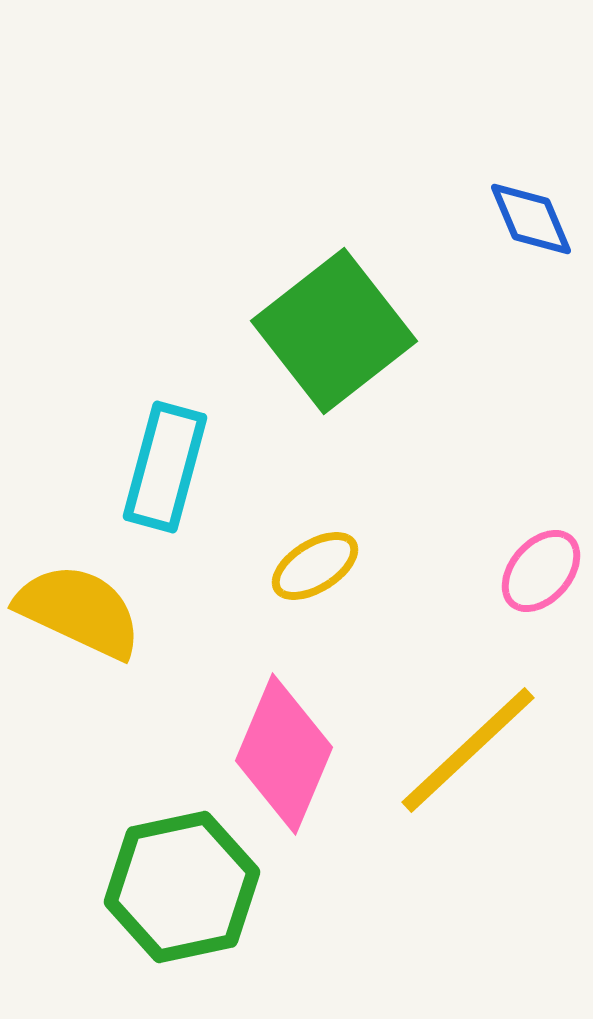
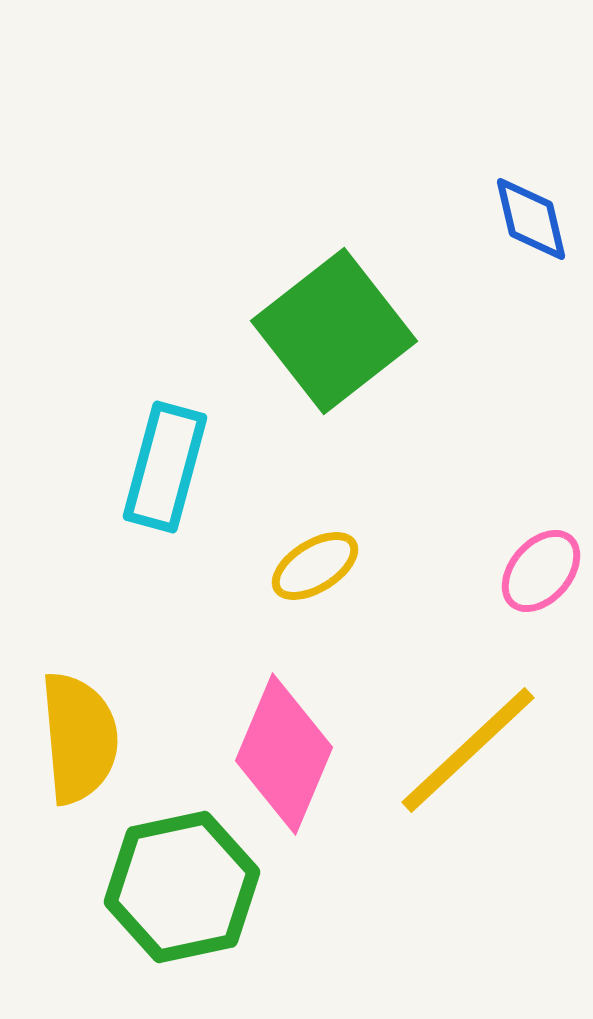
blue diamond: rotated 10 degrees clockwise
yellow semicircle: moved 127 px down; rotated 60 degrees clockwise
